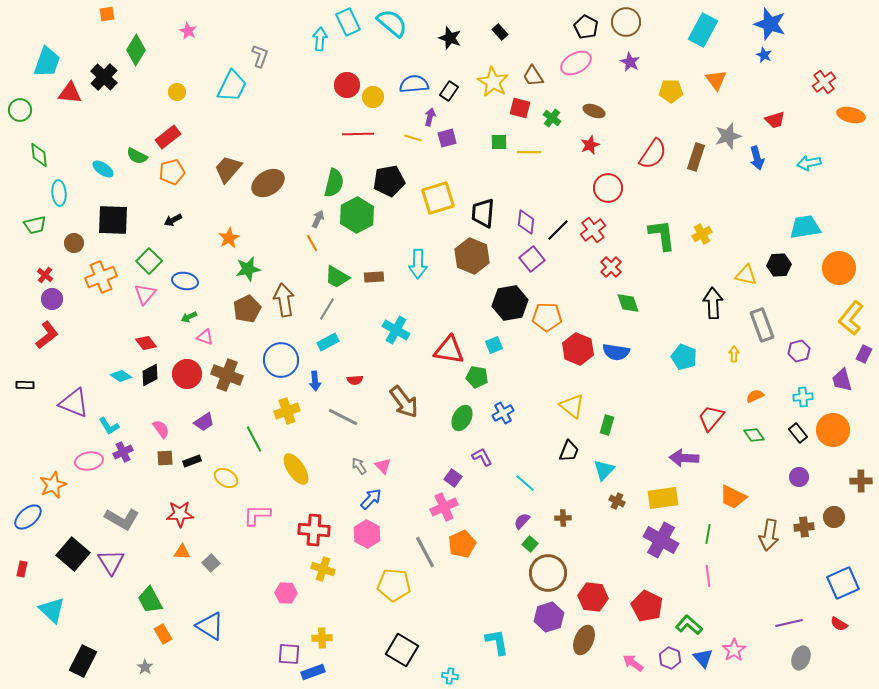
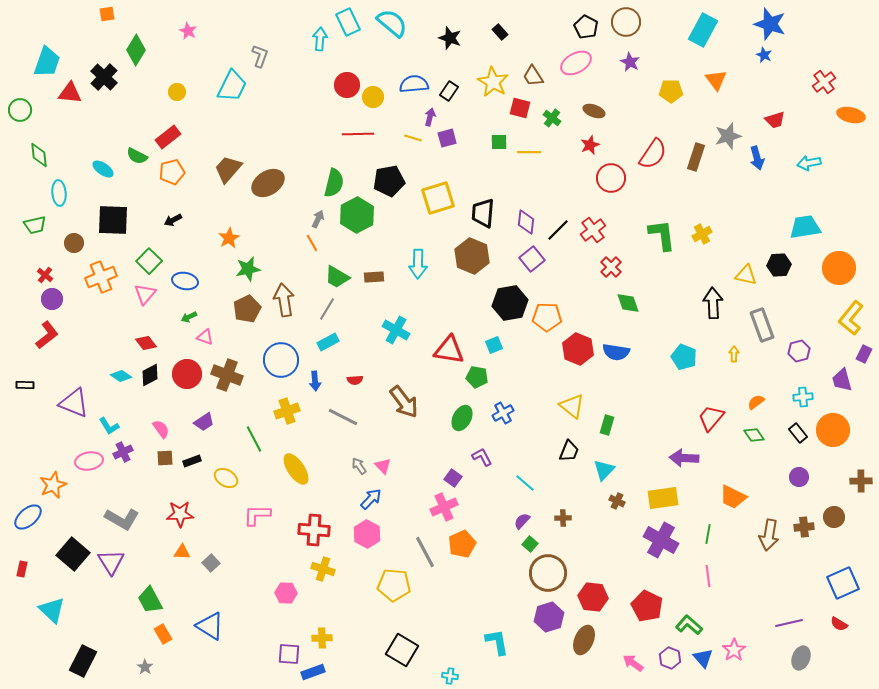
red circle at (608, 188): moved 3 px right, 10 px up
orange semicircle at (755, 396): moved 1 px right, 6 px down; rotated 12 degrees counterclockwise
